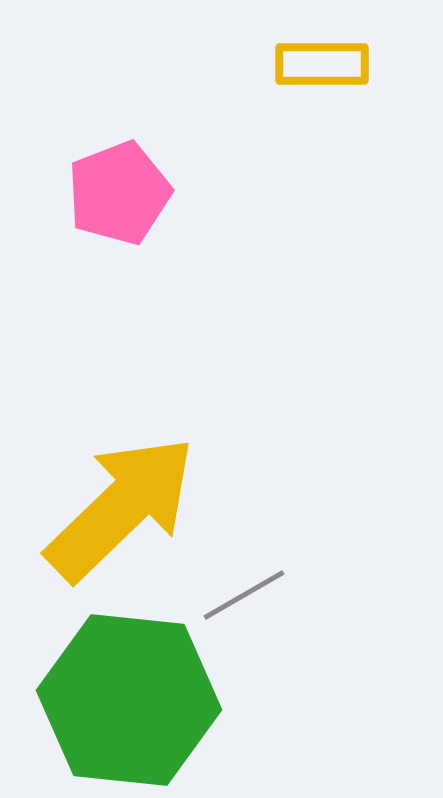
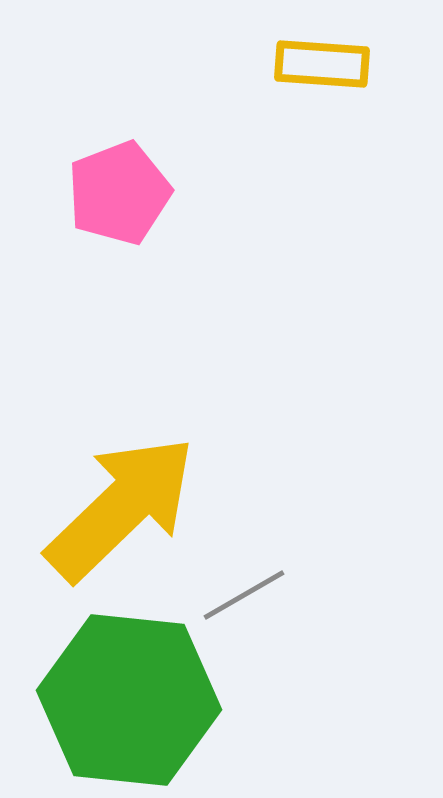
yellow rectangle: rotated 4 degrees clockwise
